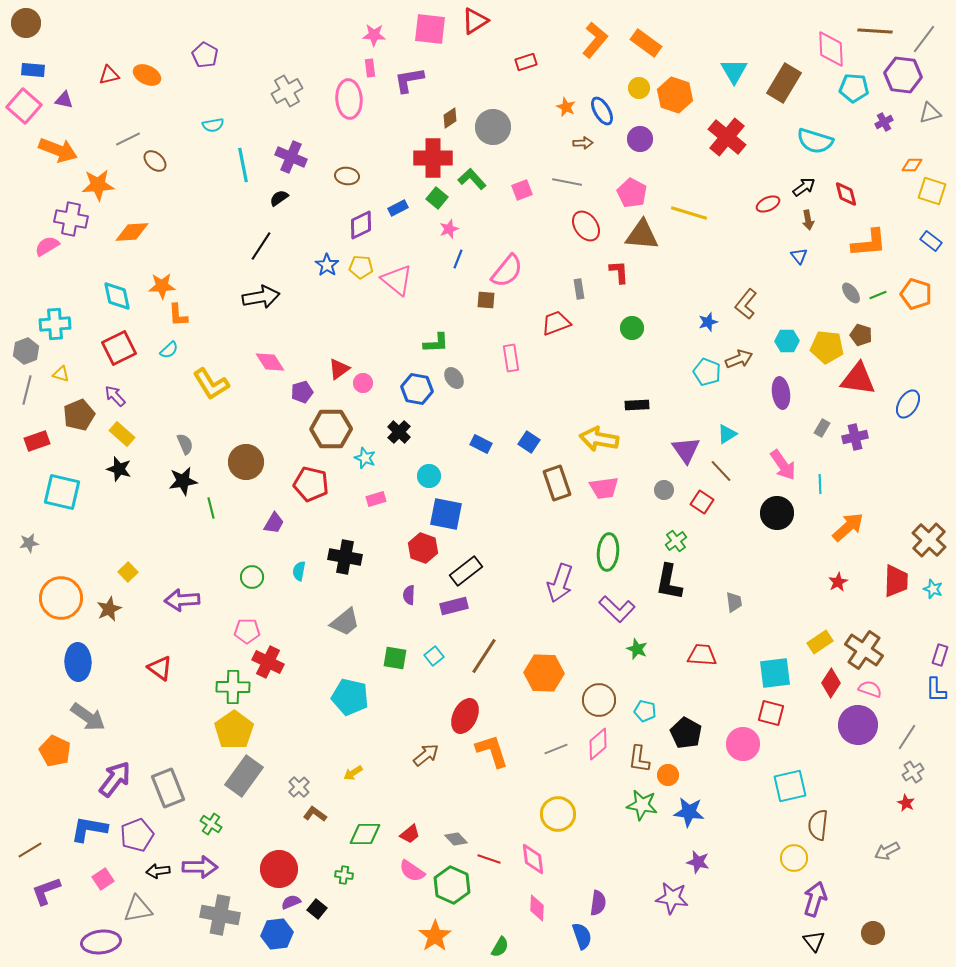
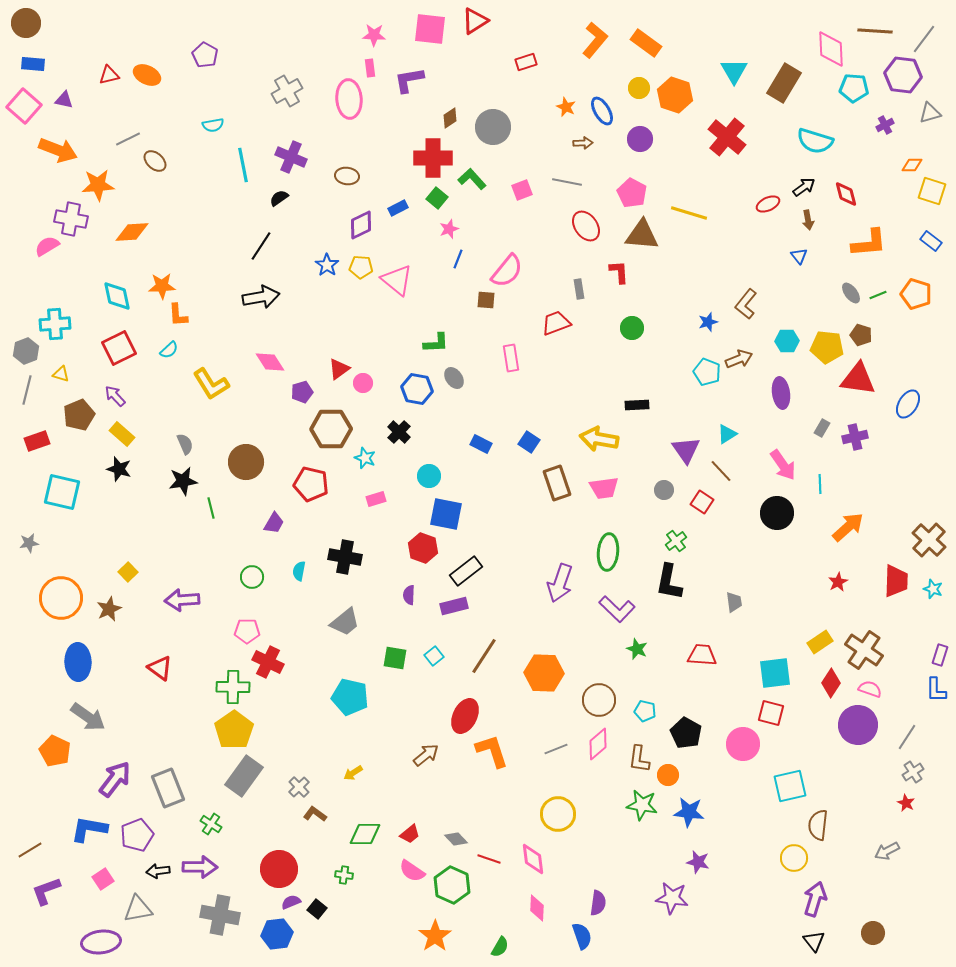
blue rectangle at (33, 70): moved 6 px up
purple cross at (884, 122): moved 1 px right, 3 px down
